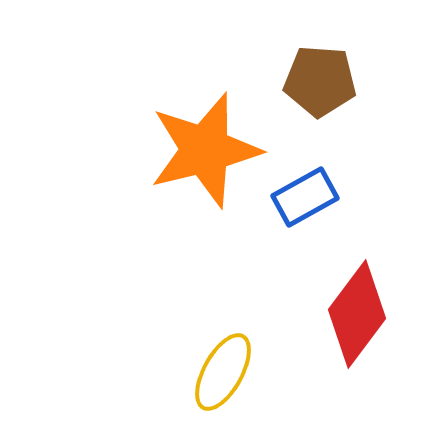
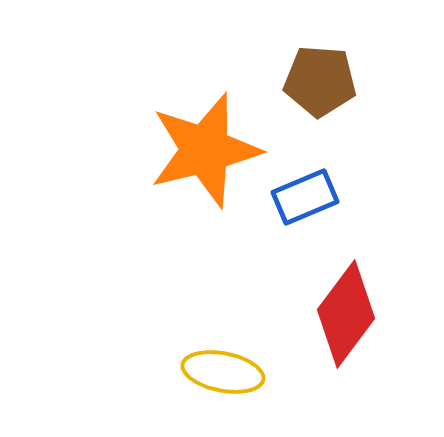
blue rectangle: rotated 6 degrees clockwise
red diamond: moved 11 px left
yellow ellipse: rotated 72 degrees clockwise
